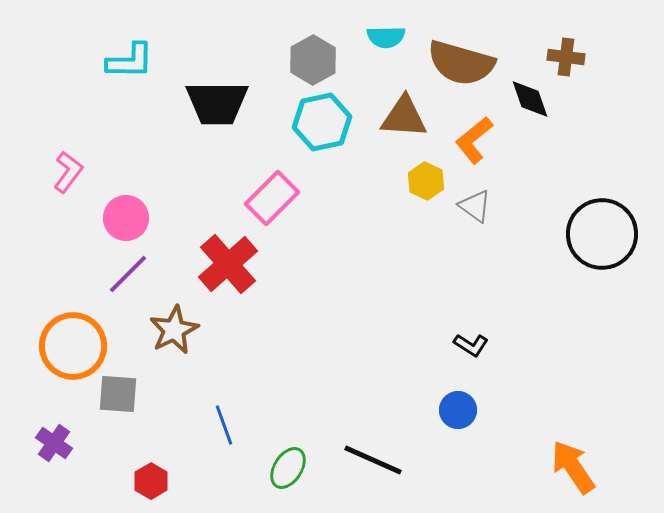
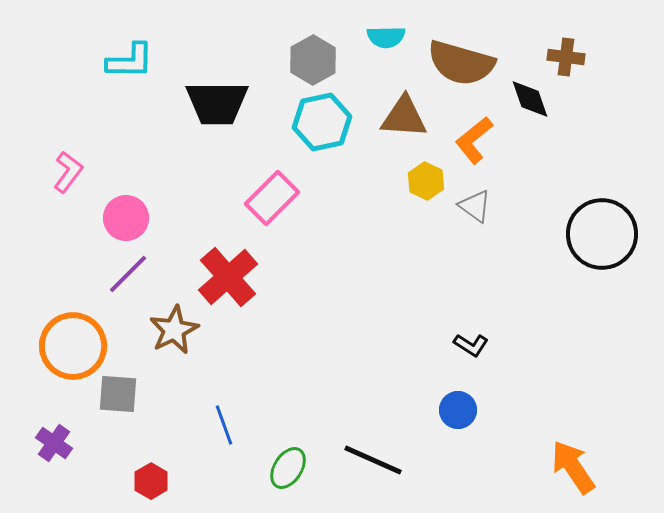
red cross: moved 13 px down
